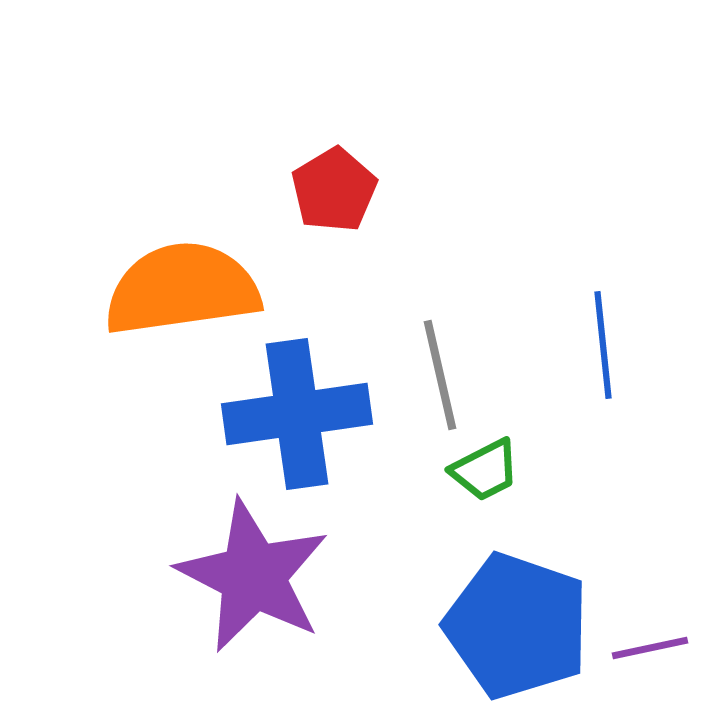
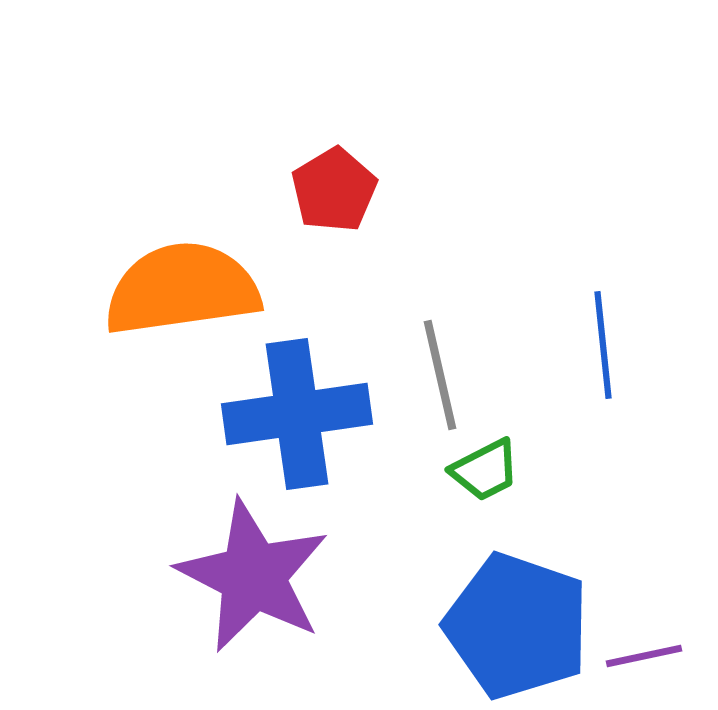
purple line: moved 6 px left, 8 px down
